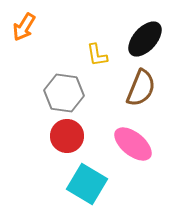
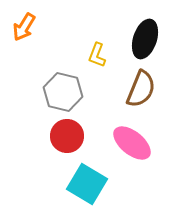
black ellipse: rotated 24 degrees counterclockwise
yellow L-shape: rotated 30 degrees clockwise
brown semicircle: moved 1 px down
gray hexagon: moved 1 px left, 1 px up; rotated 6 degrees clockwise
pink ellipse: moved 1 px left, 1 px up
